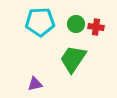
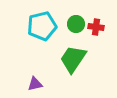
cyan pentagon: moved 2 px right, 4 px down; rotated 12 degrees counterclockwise
